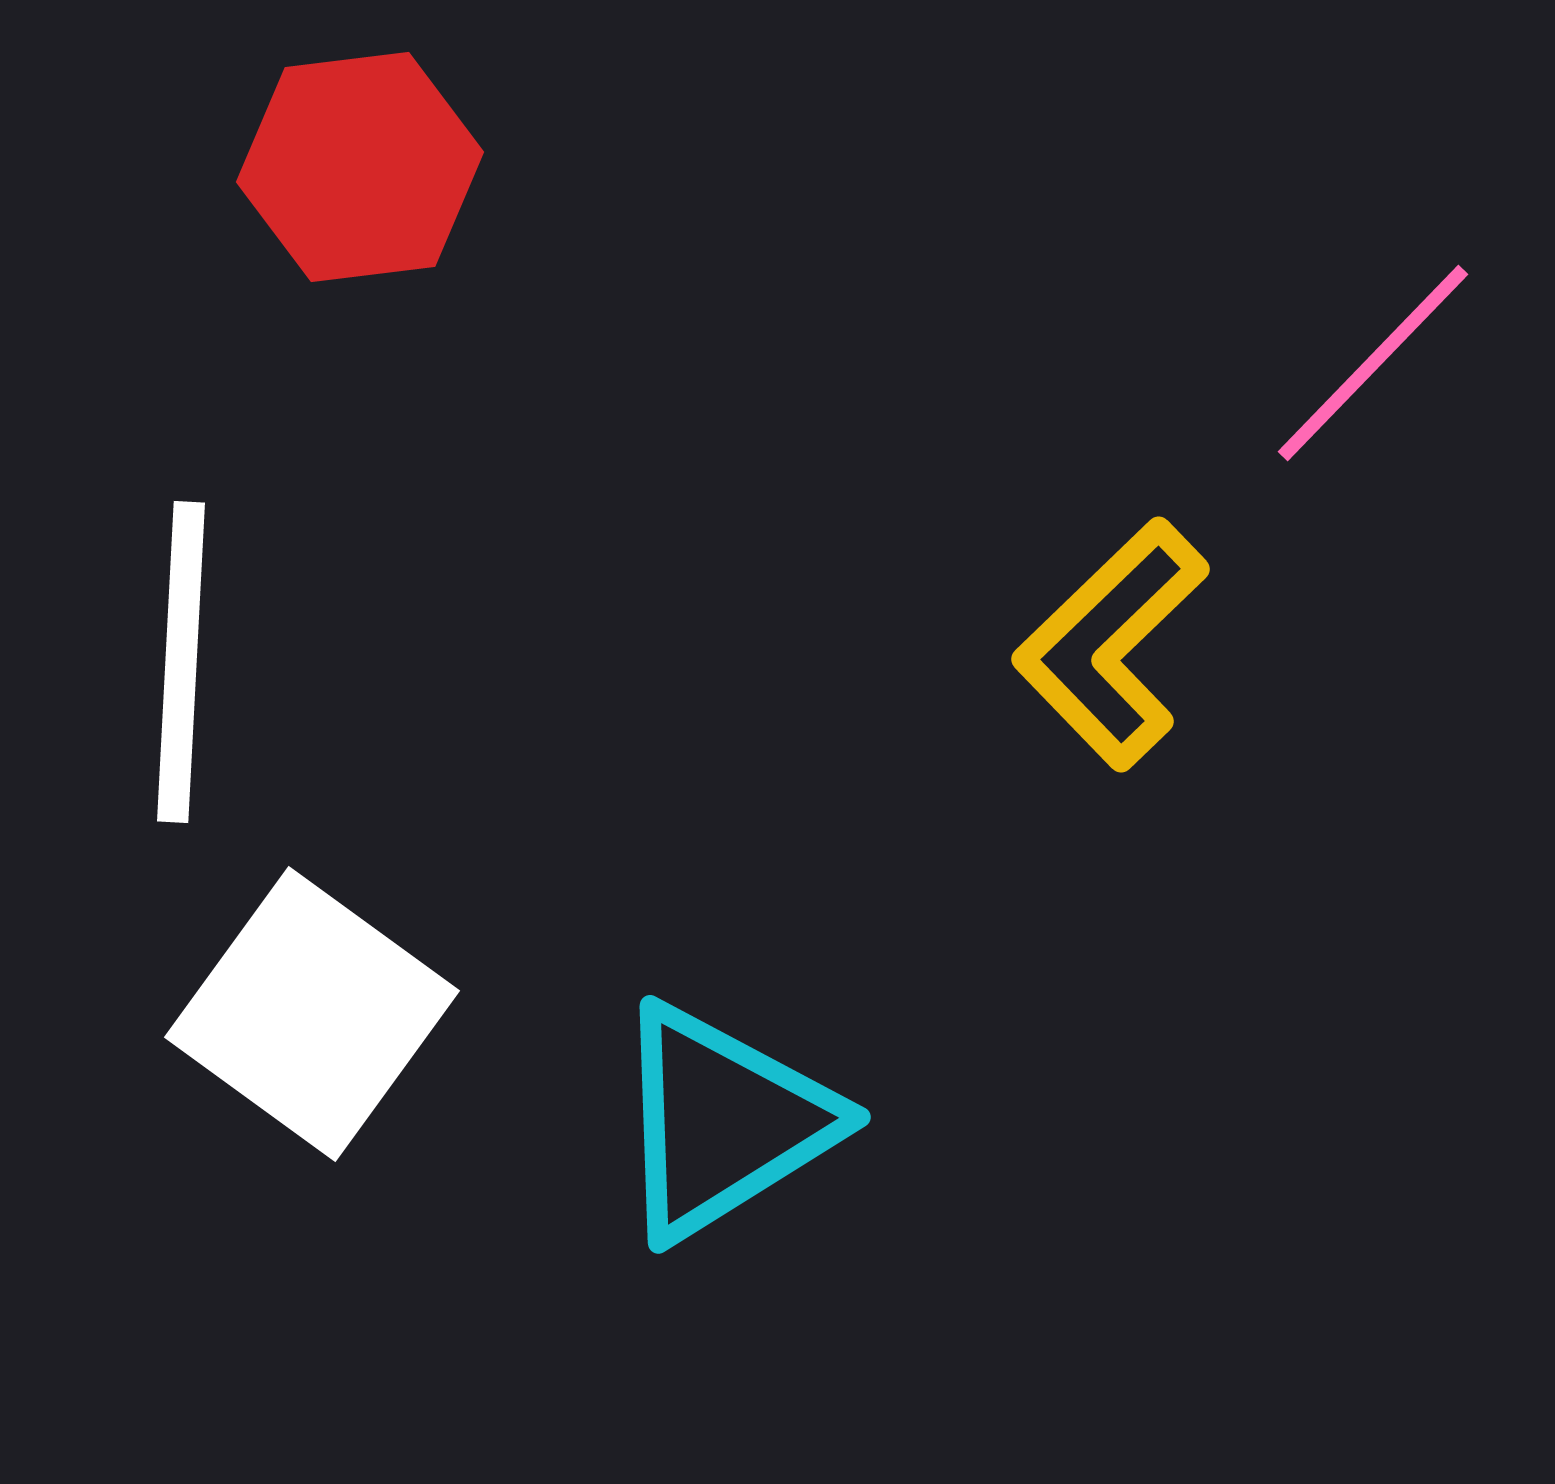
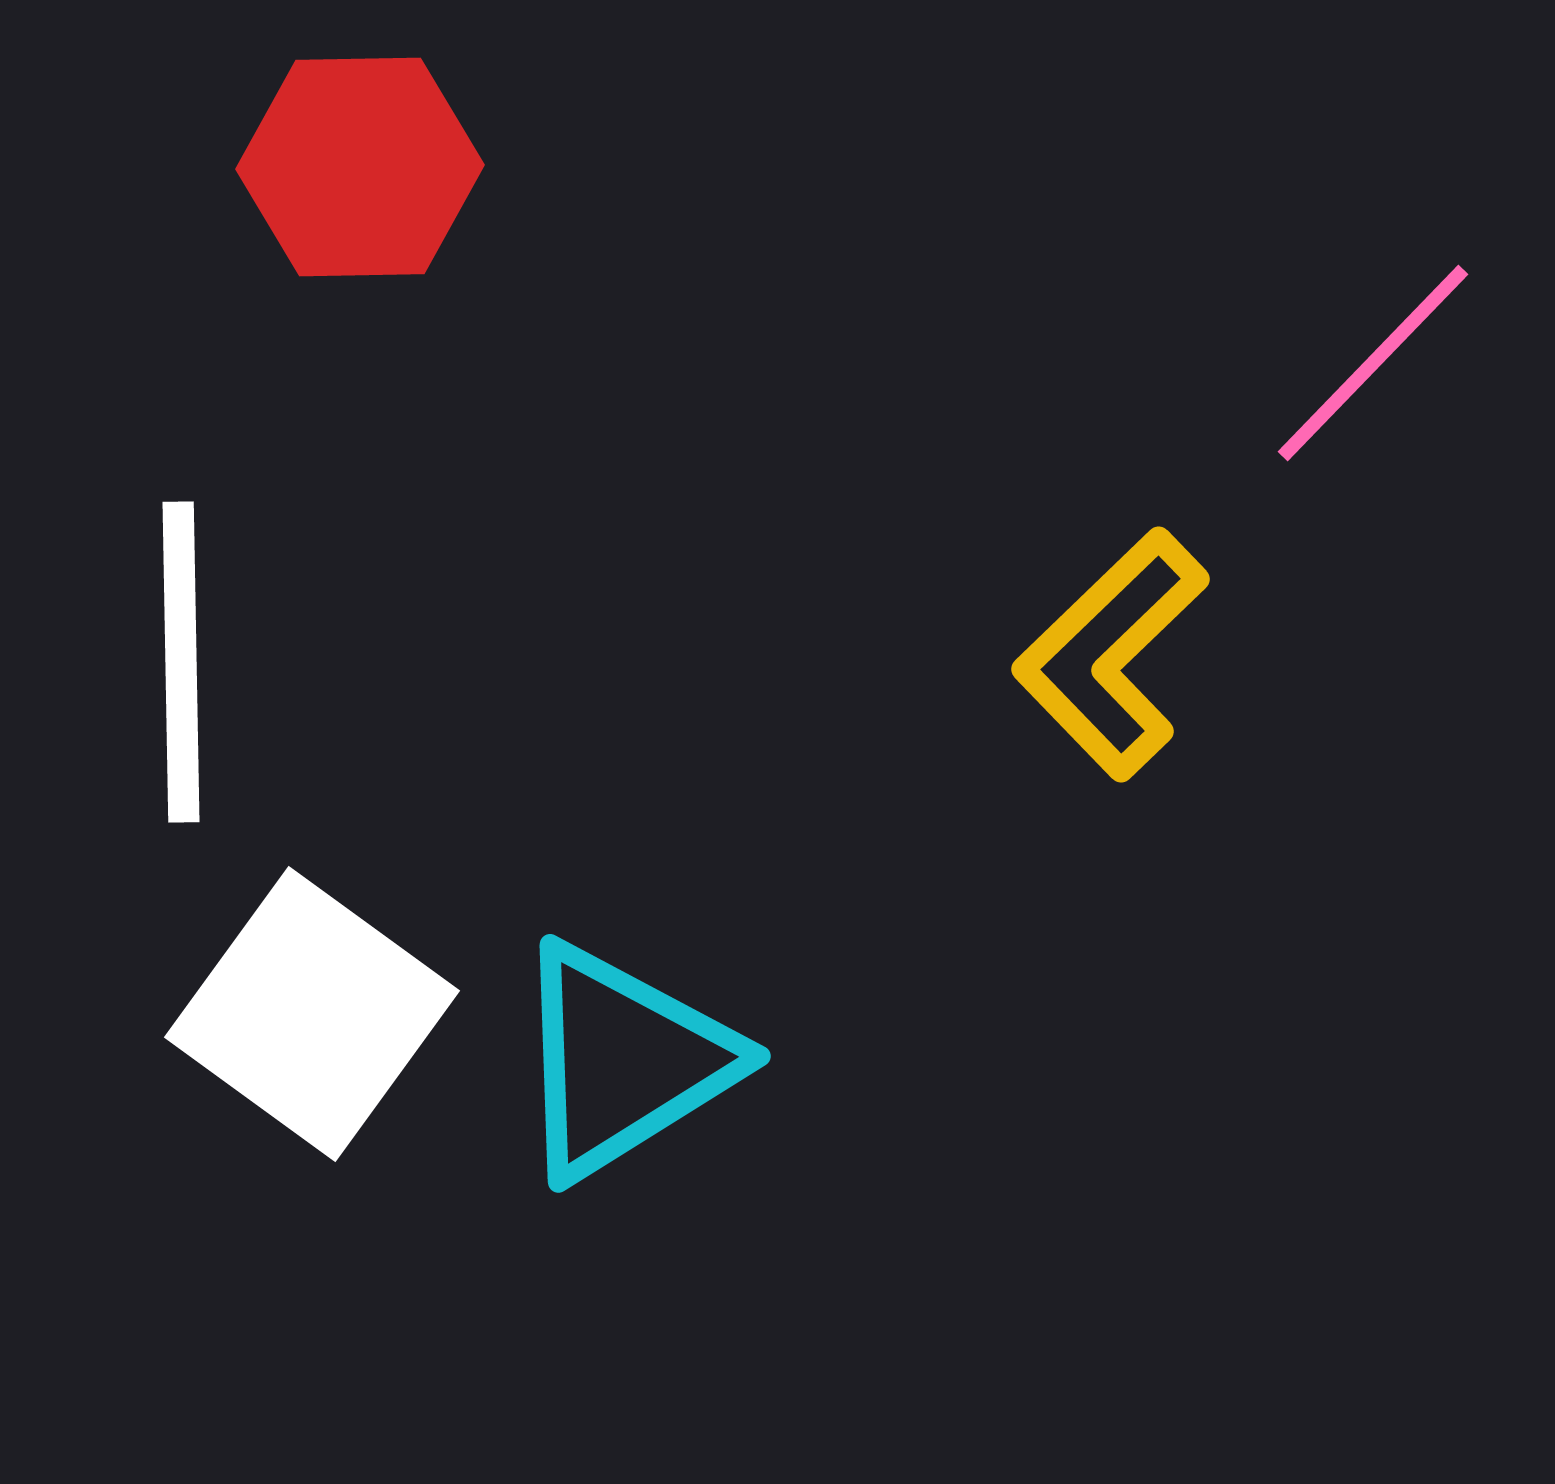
red hexagon: rotated 6 degrees clockwise
yellow L-shape: moved 10 px down
white line: rotated 4 degrees counterclockwise
cyan triangle: moved 100 px left, 61 px up
